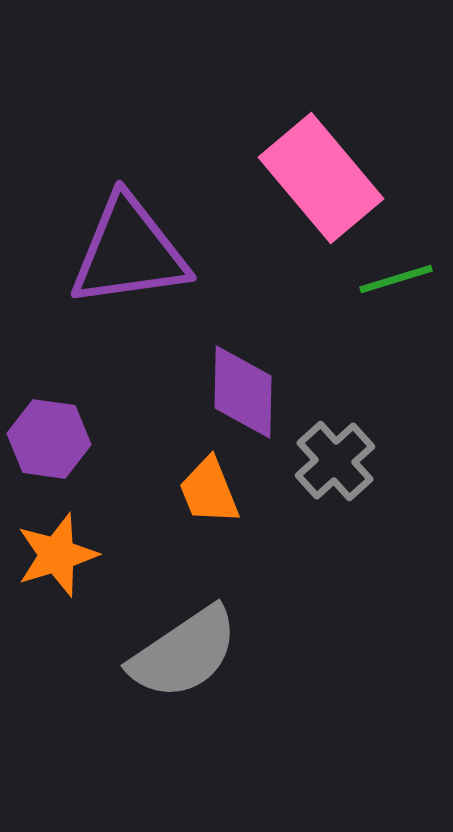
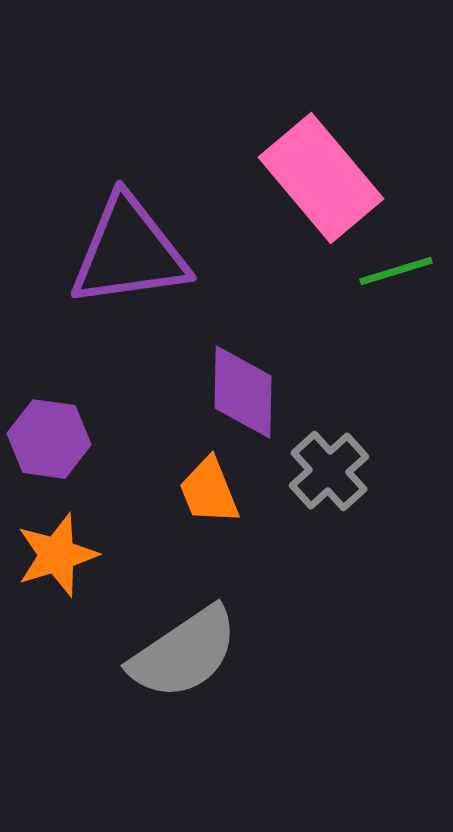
green line: moved 8 px up
gray cross: moved 6 px left, 10 px down
